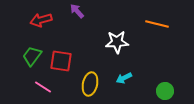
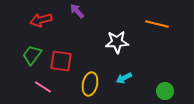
green trapezoid: moved 1 px up
